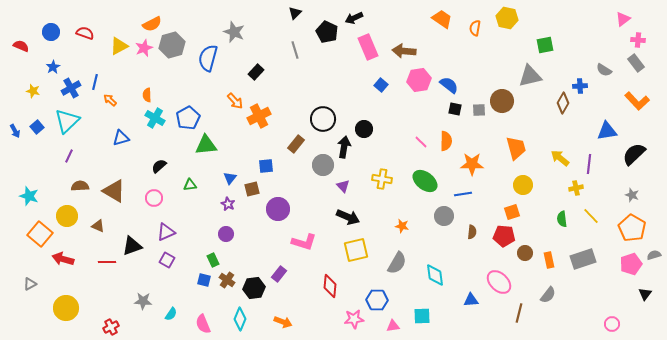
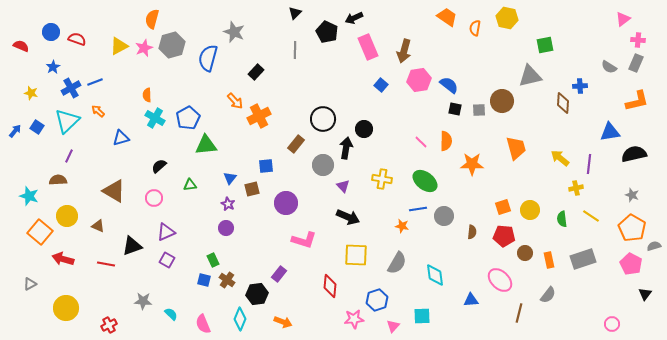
orange trapezoid at (442, 19): moved 5 px right, 2 px up
orange semicircle at (152, 24): moved 5 px up; rotated 132 degrees clockwise
red semicircle at (85, 33): moved 8 px left, 6 px down
gray line at (295, 50): rotated 18 degrees clockwise
brown arrow at (404, 51): rotated 80 degrees counterclockwise
gray rectangle at (636, 63): rotated 60 degrees clockwise
gray semicircle at (604, 70): moved 5 px right, 3 px up
blue line at (95, 82): rotated 56 degrees clockwise
yellow star at (33, 91): moved 2 px left, 2 px down
orange arrow at (110, 100): moved 12 px left, 11 px down
orange L-shape at (637, 101): rotated 60 degrees counterclockwise
brown diamond at (563, 103): rotated 25 degrees counterclockwise
blue square at (37, 127): rotated 16 degrees counterclockwise
blue arrow at (15, 131): rotated 112 degrees counterclockwise
blue triangle at (607, 131): moved 3 px right, 1 px down
black arrow at (344, 147): moved 2 px right, 1 px down
black semicircle at (634, 154): rotated 30 degrees clockwise
yellow circle at (523, 185): moved 7 px right, 25 px down
brown semicircle at (80, 186): moved 22 px left, 6 px up
blue line at (463, 194): moved 45 px left, 15 px down
purple circle at (278, 209): moved 8 px right, 6 px up
orange square at (512, 212): moved 9 px left, 5 px up
yellow line at (591, 216): rotated 12 degrees counterclockwise
orange square at (40, 234): moved 2 px up
purple circle at (226, 234): moved 6 px up
pink L-shape at (304, 242): moved 2 px up
yellow square at (356, 250): moved 5 px down; rotated 15 degrees clockwise
gray semicircle at (654, 255): moved 9 px up
red line at (107, 262): moved 1 px left, 2 px down; rotated 12 degrees clockwise
pink pentagon at (631, 264): rotated 25 degrees counterclockwise
pink ellipse at (499, 282): moved 1 px right, 2 px up
black hexagon at (254, 288): moved 3 px right, 6 px down
blue hexagon at (377, 300): rotated 20 degrees counterclockwise
cyan semicircle at (171, 314): rotated 80 degrees counterclockwise
pink triangle at (393, 326): rotated 40 degrees counterclockwise
red cross at (111, 327): moved 2 px left, 2 px up
